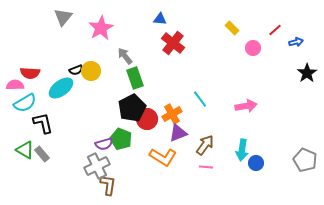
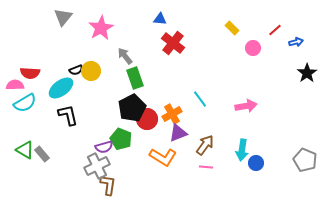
black L-shape: moved 25 px right, 8 px up
purple semicircle: moved 3 px down
